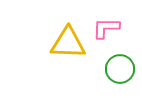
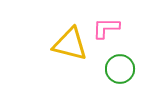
yellow triangle: moved 2 px right, 1 px down; rotated 12 degrees clockwise
